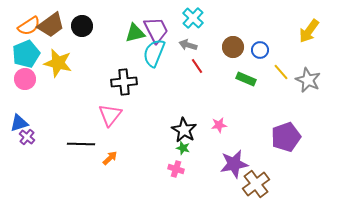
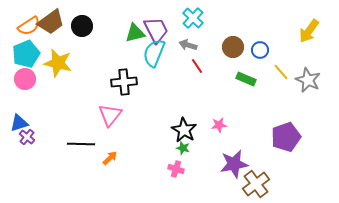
brown trapezoid: moved 3 px up
